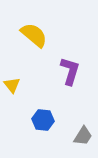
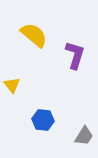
purple L-shape: moved 5 px right, 16 px up
gray trapezoid: moved 1 px right
